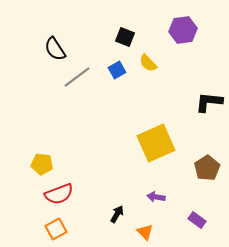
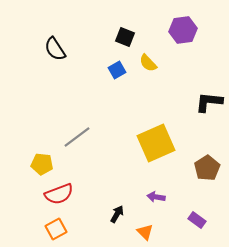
gray line: moved 60 px down
